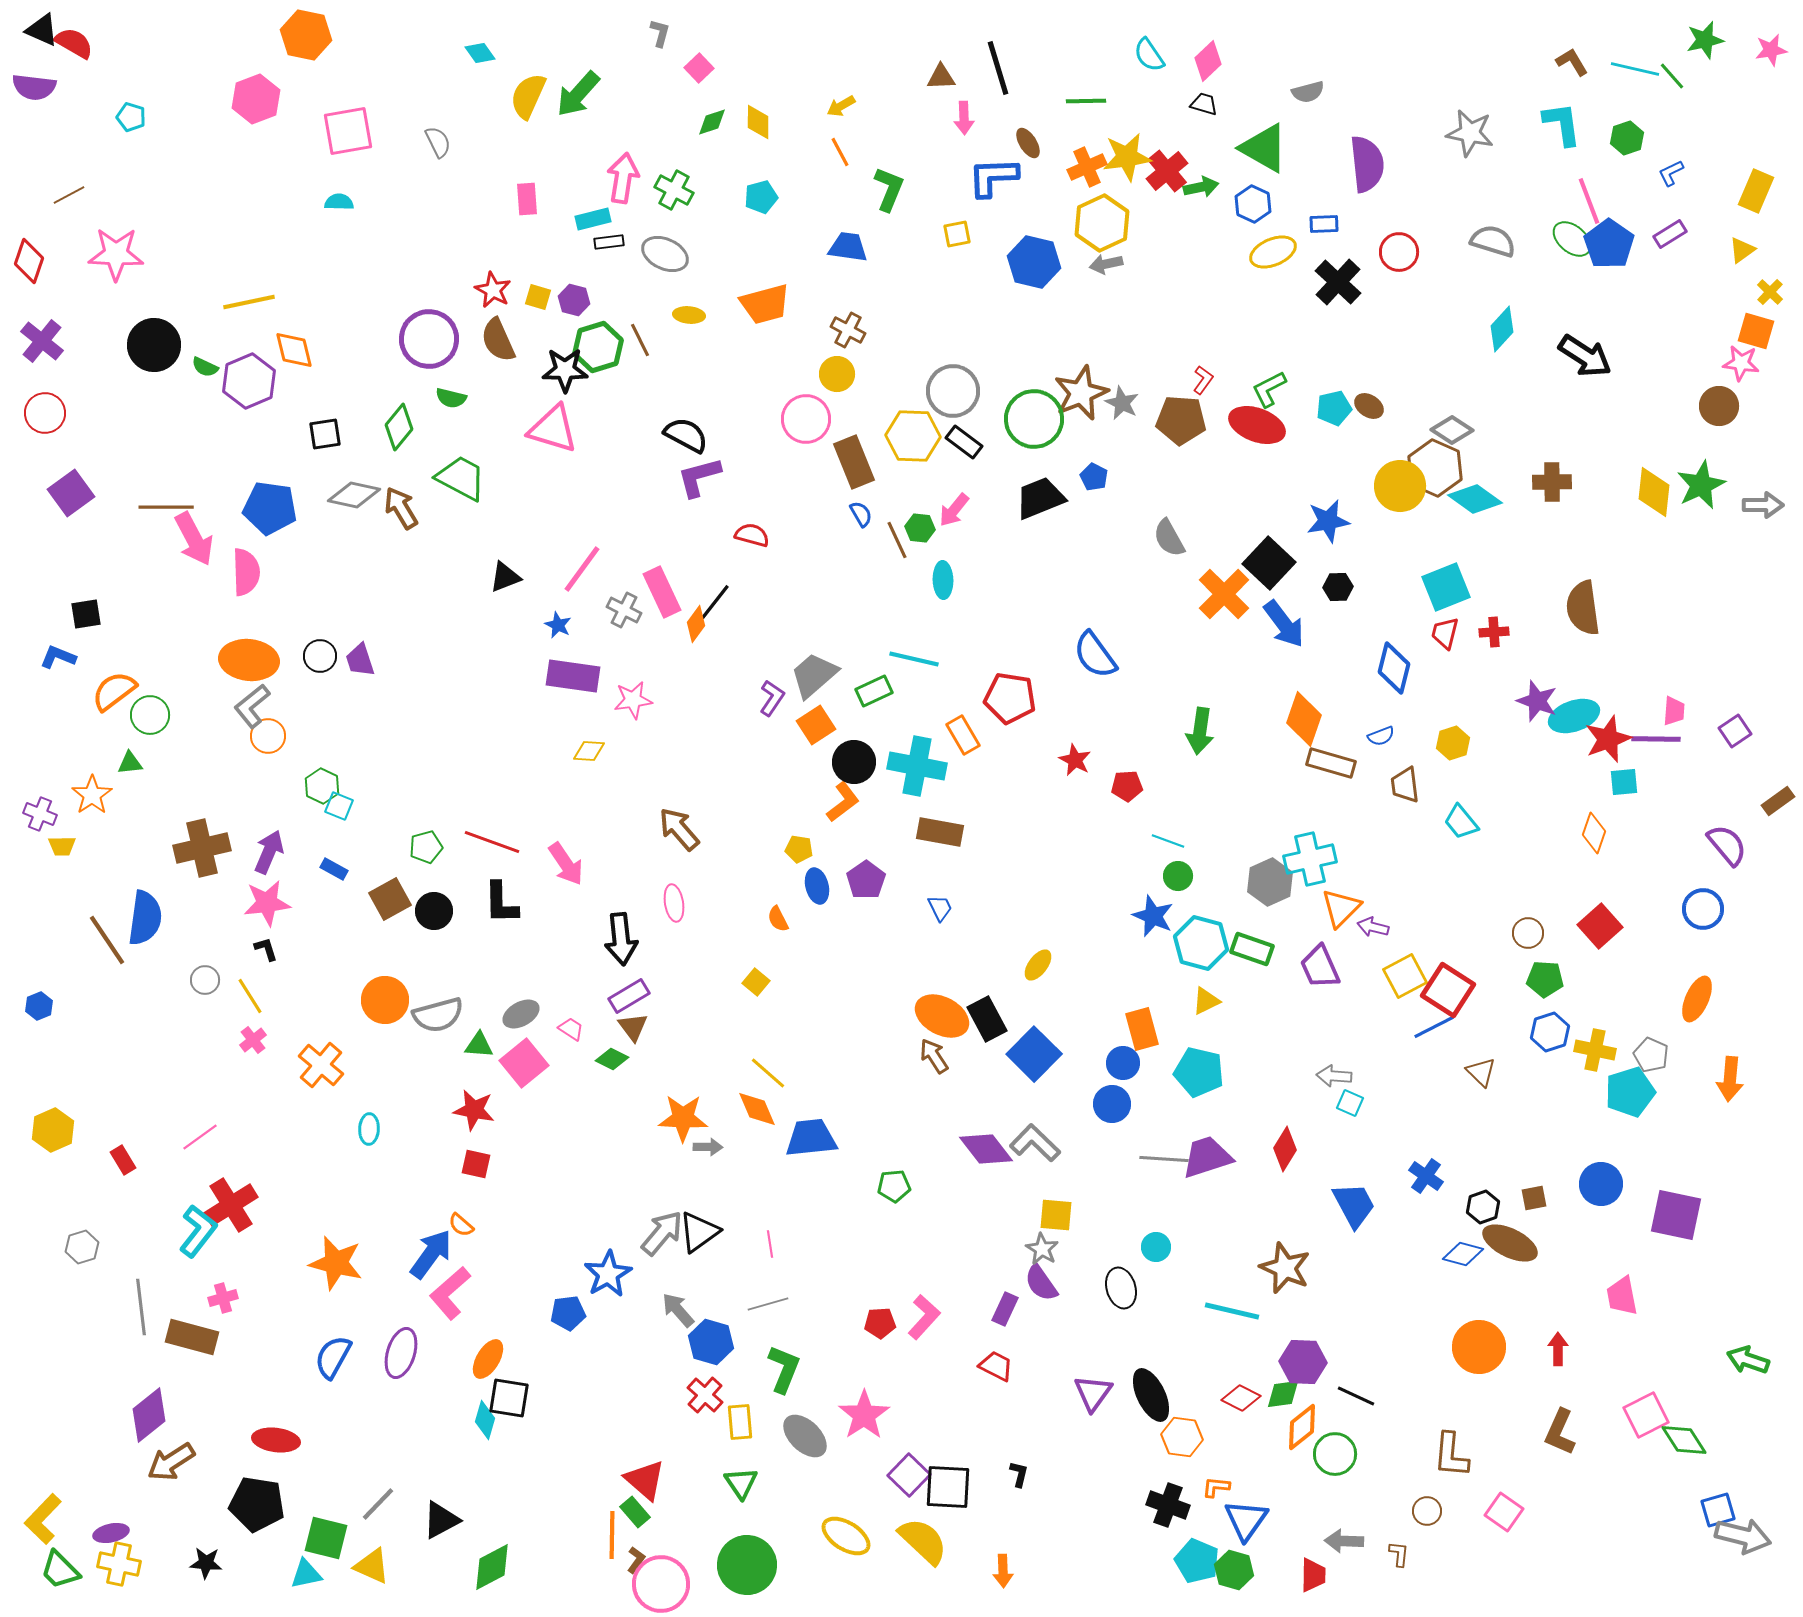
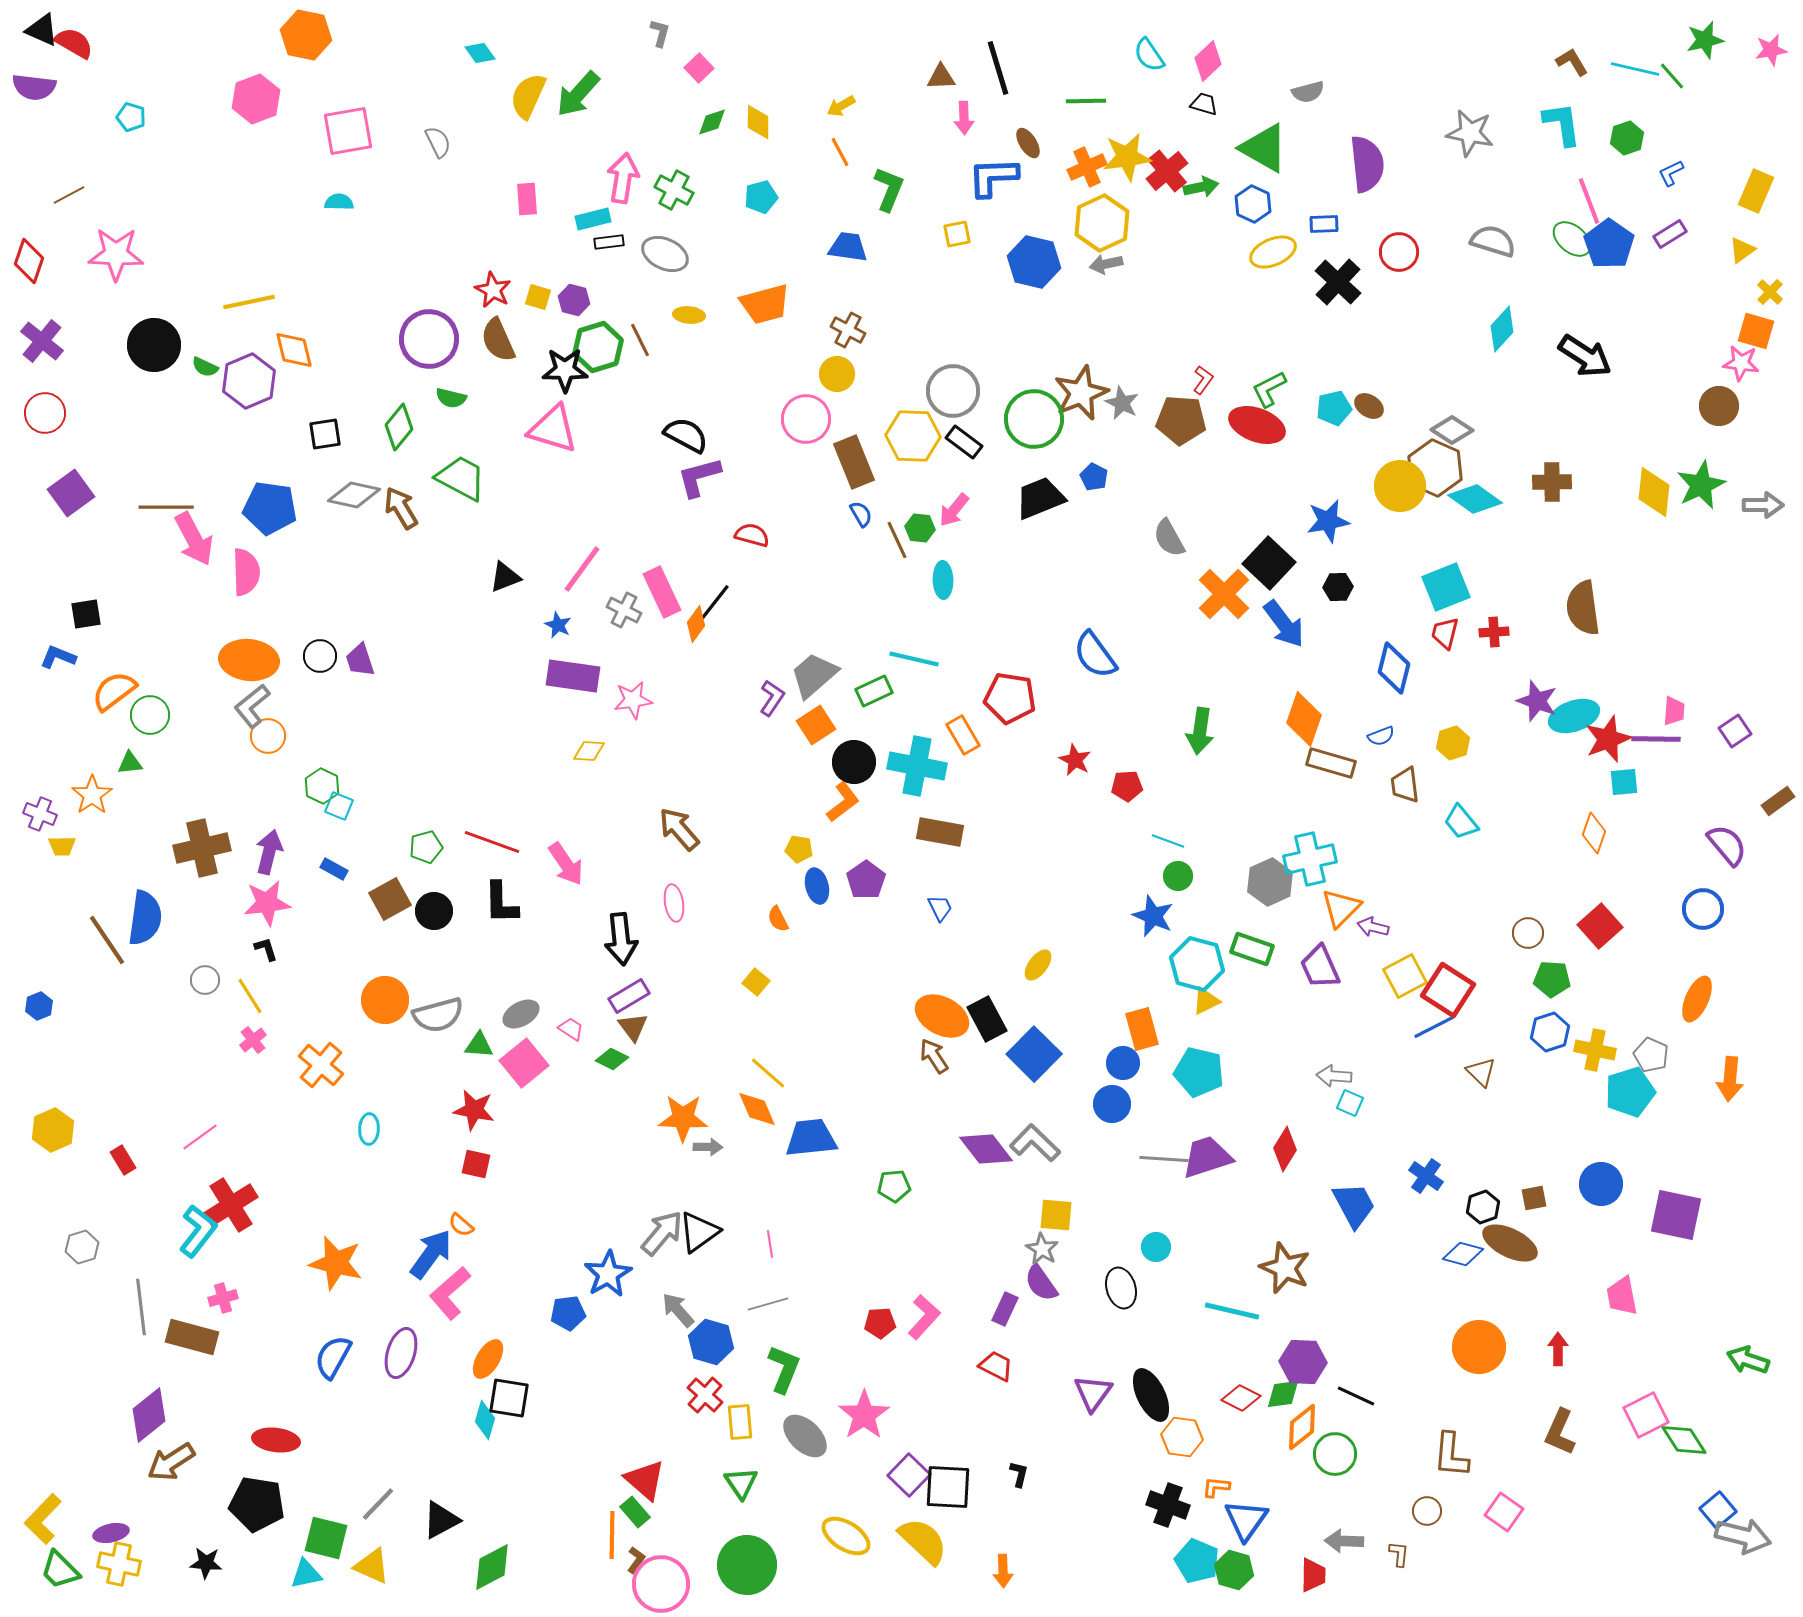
purple arrow at (269, 852): rotated 9 degrees counterclockwise
cyan hexagon at (1201, 943): moved 4 px left, 21 px down
green pentagon at (1545, 979): moved 7 px right
blue square at (1718, 1510): rotated 24 degrees counterclockwise
